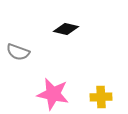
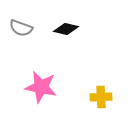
gray semicircle: moved 3 px right, 24 px up
pink star: moved 12 px left, 7 px up
